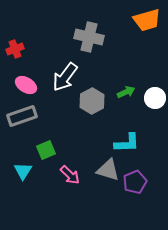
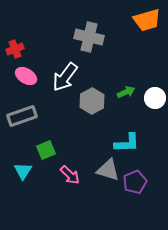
pink ellipse: moved 9 px up
